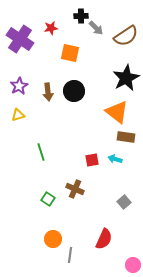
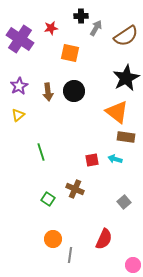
gray arrow: rotated 105 degrees counterclockwise
yellow triangle: rotated 24 degrees counterclockwise
